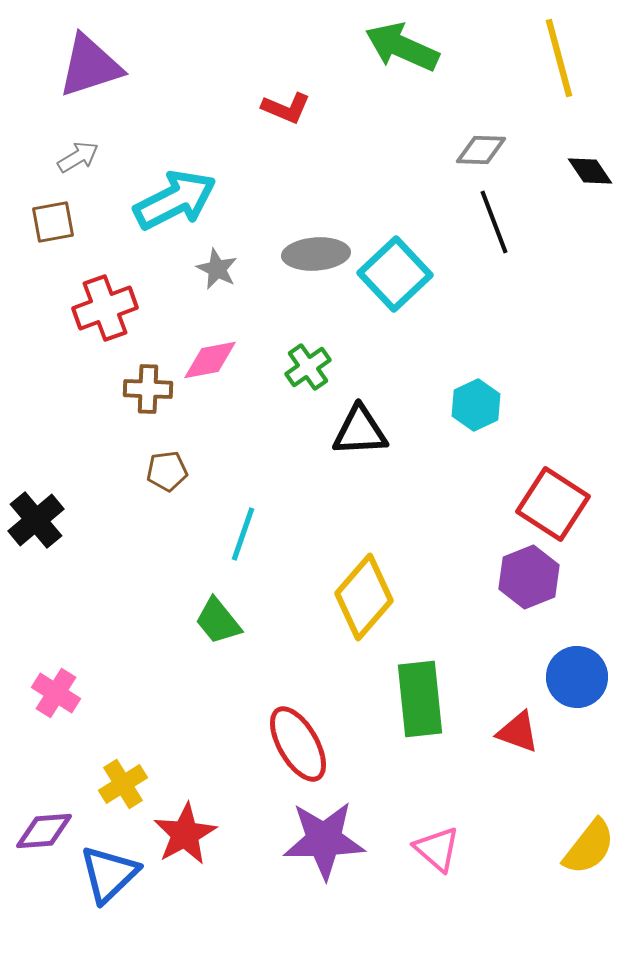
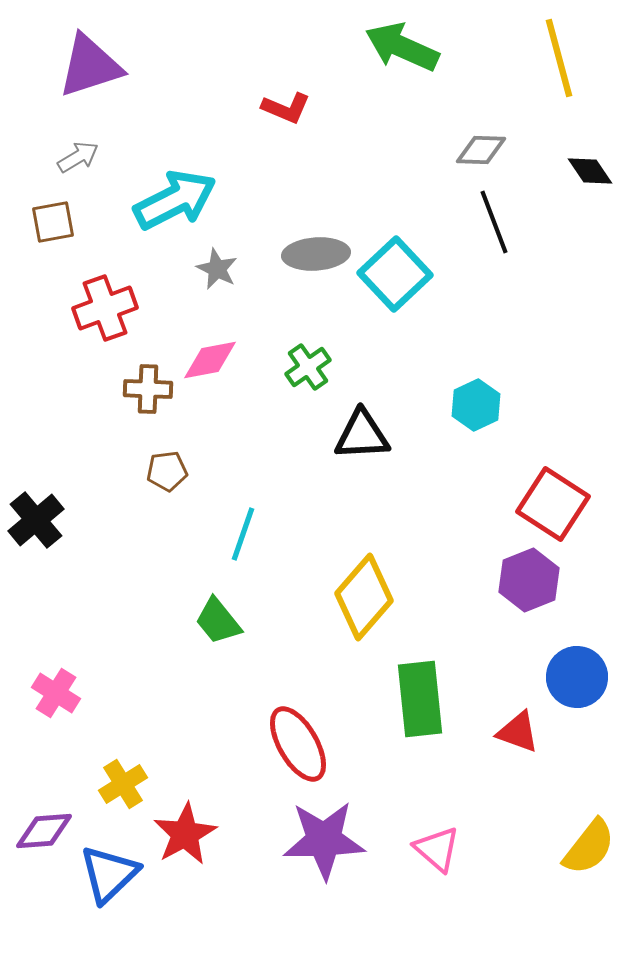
black triangle: moved 2 px right, 4 px down
purple hexagon: moved 3 px down
